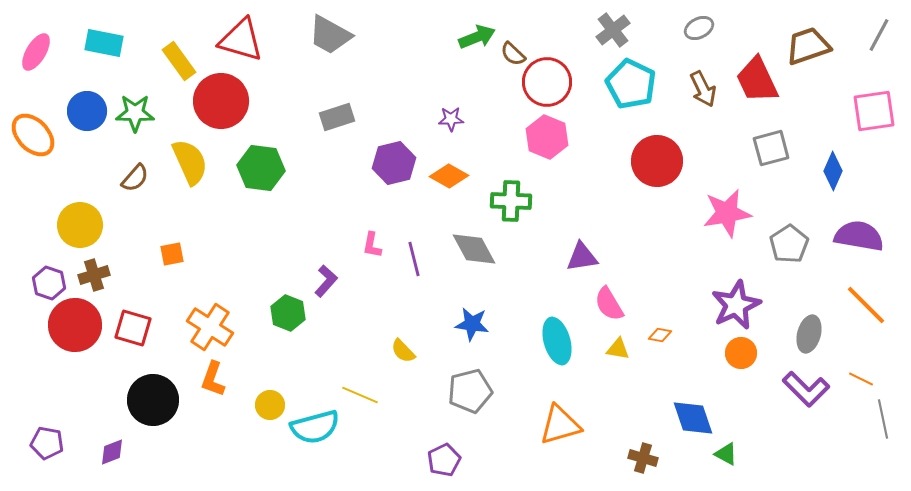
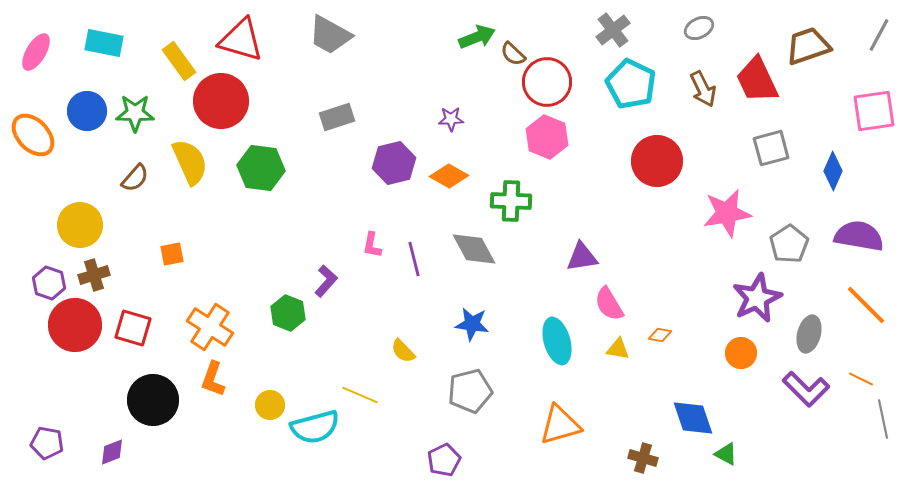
purple star at (736, 305): moved 21 px right, 7 px up
